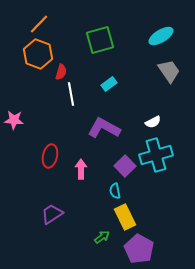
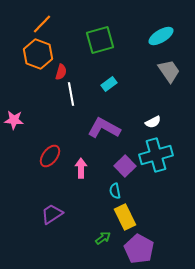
orange line: moved 3 px right
red ellipse: rotated 25 degrees clockwise
pink arrow: moved 1 px up
green arrow: moved 1 px right, 1 px down
